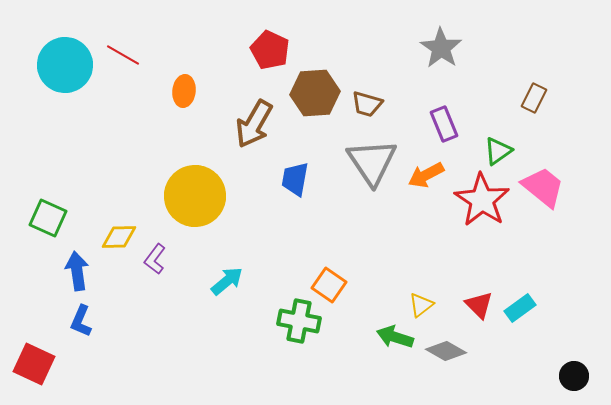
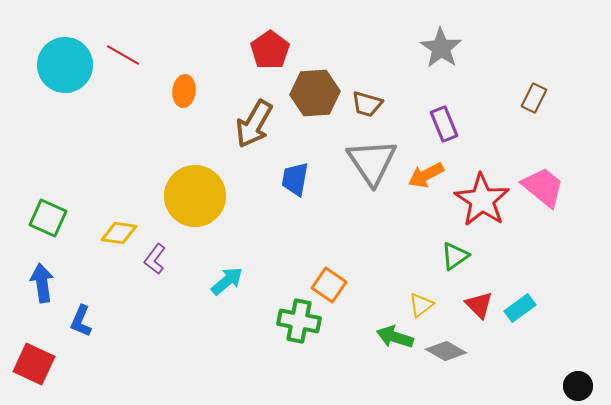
red pentagon: rotated 12 degrees clockwise
green triangle: moved 43 px left, 105 px down
yellow diamond: moved 4 px up; rotated 9 degrees clockwise
blue arrow: moved 35 px left, 12 px down
black circle: moved 4 px right, 10 px down
